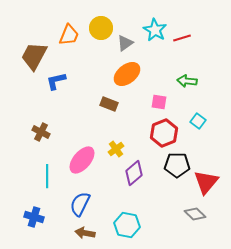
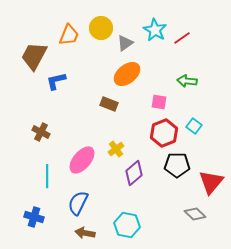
red line: rotated 18 degrees counterclockwise
cyan square: moved 4 px left, 5 px down
red triangle: moved 5 px right
blue semicircle: moved 2 px left, 1 px up
